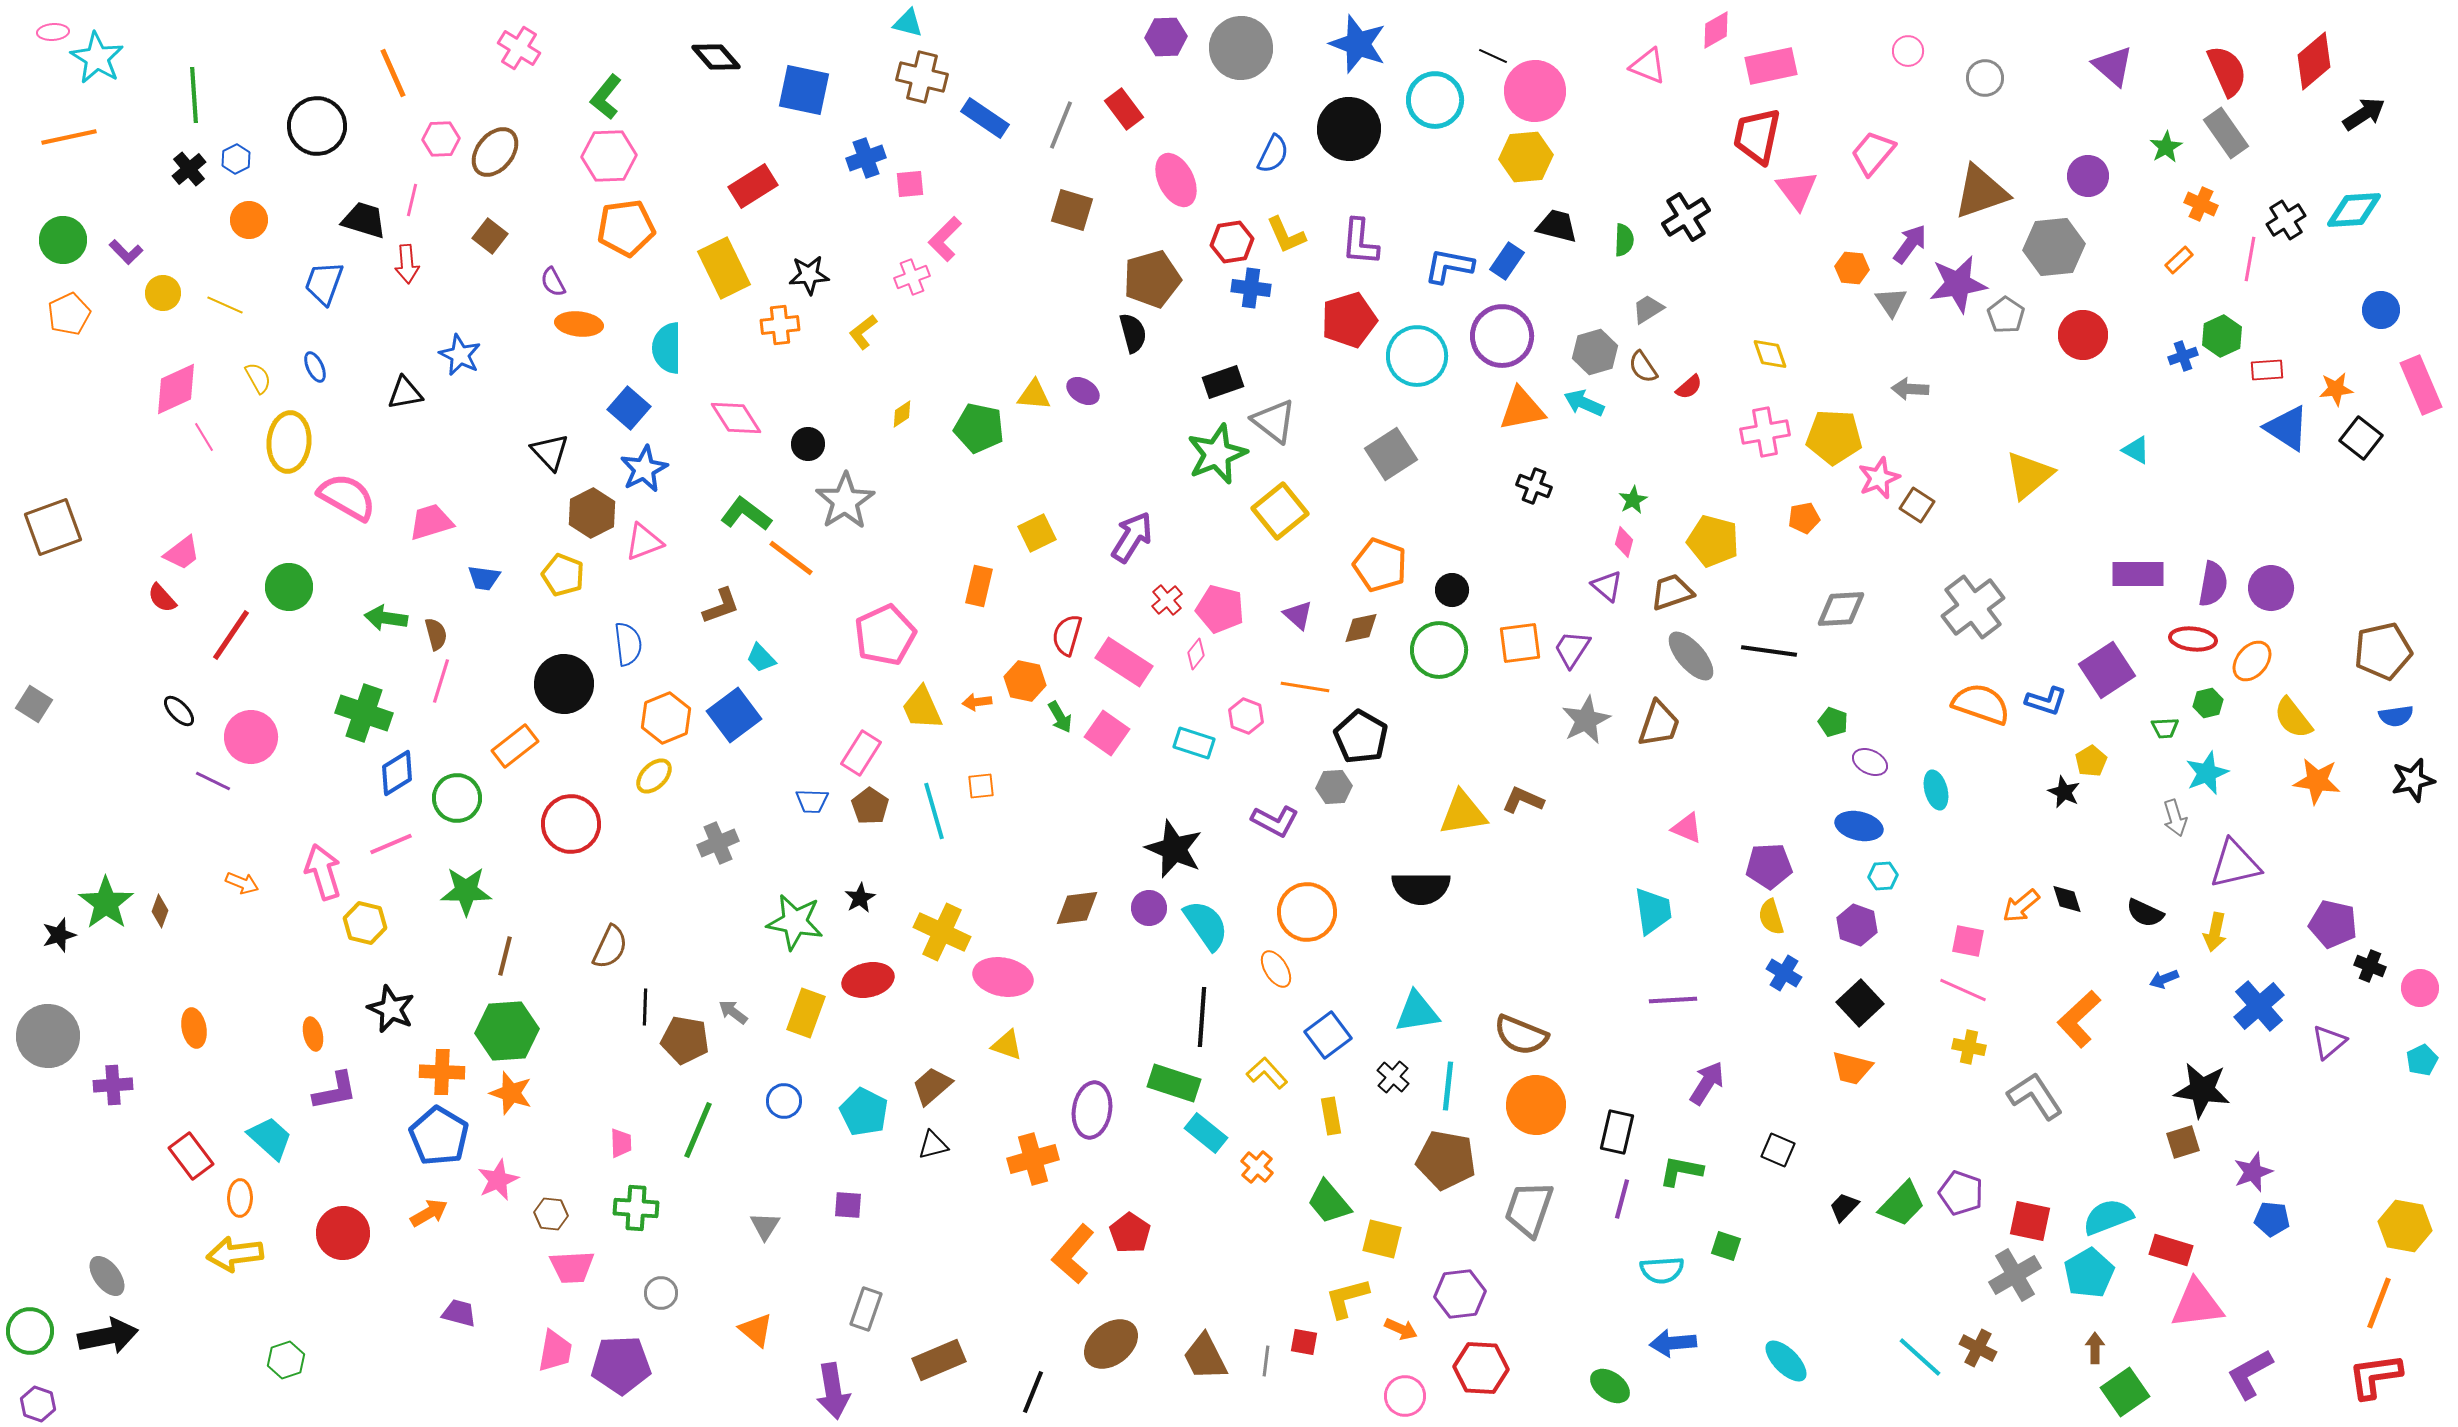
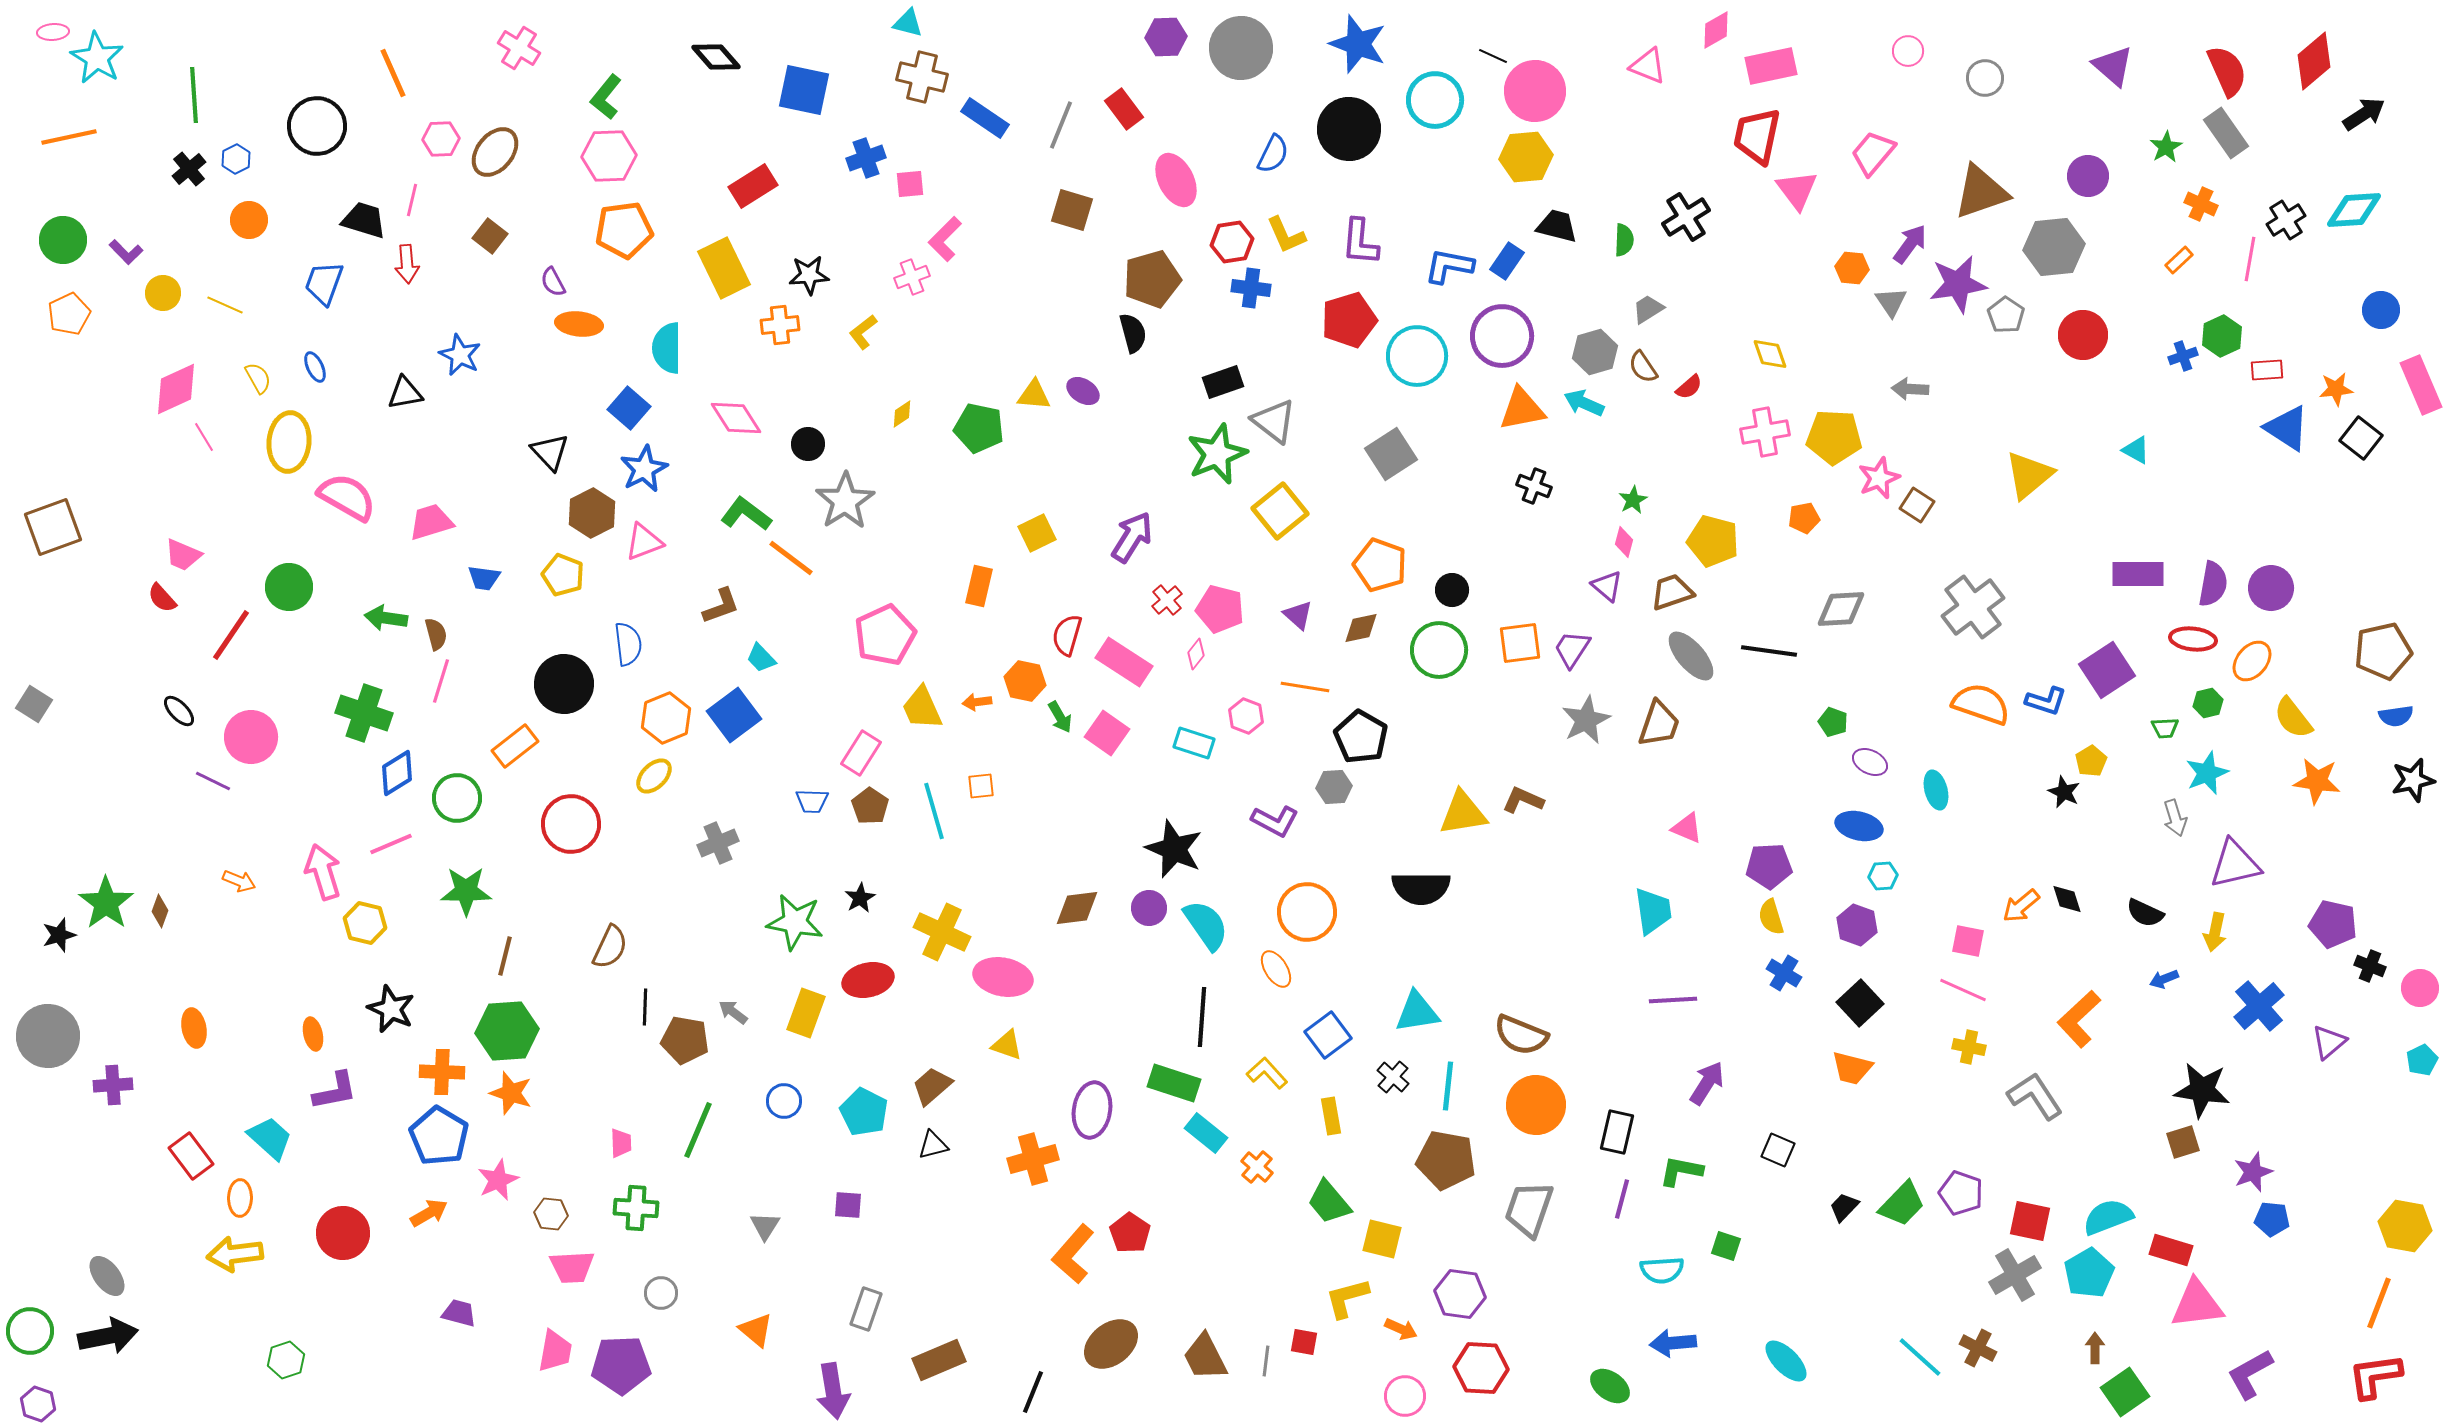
orange pentagon at (626, 228): moved 2 px left, 2 px down
pink trapezoid at (182, 553): moved 1 px right, 2 px down; rotated 60 degrees clockwise
orange arrow at (242, 883): moved 3 px left, 2 px up
purple hexagon at (1460, 1294): rotated 15 degrees clockwise
